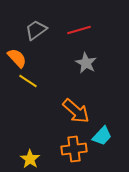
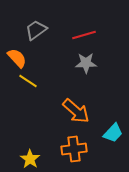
red line: moved 5 px right, 5 px down
gray star: rotated 30 degrees counterclockwise
cyan trapezoid: moved 11 px right, 3 px up
